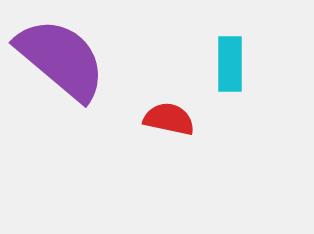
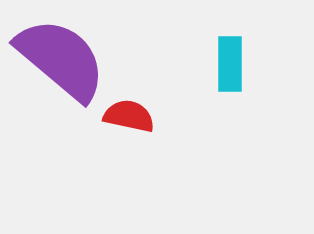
red semicircle: moved 40 px left, 3 px up
